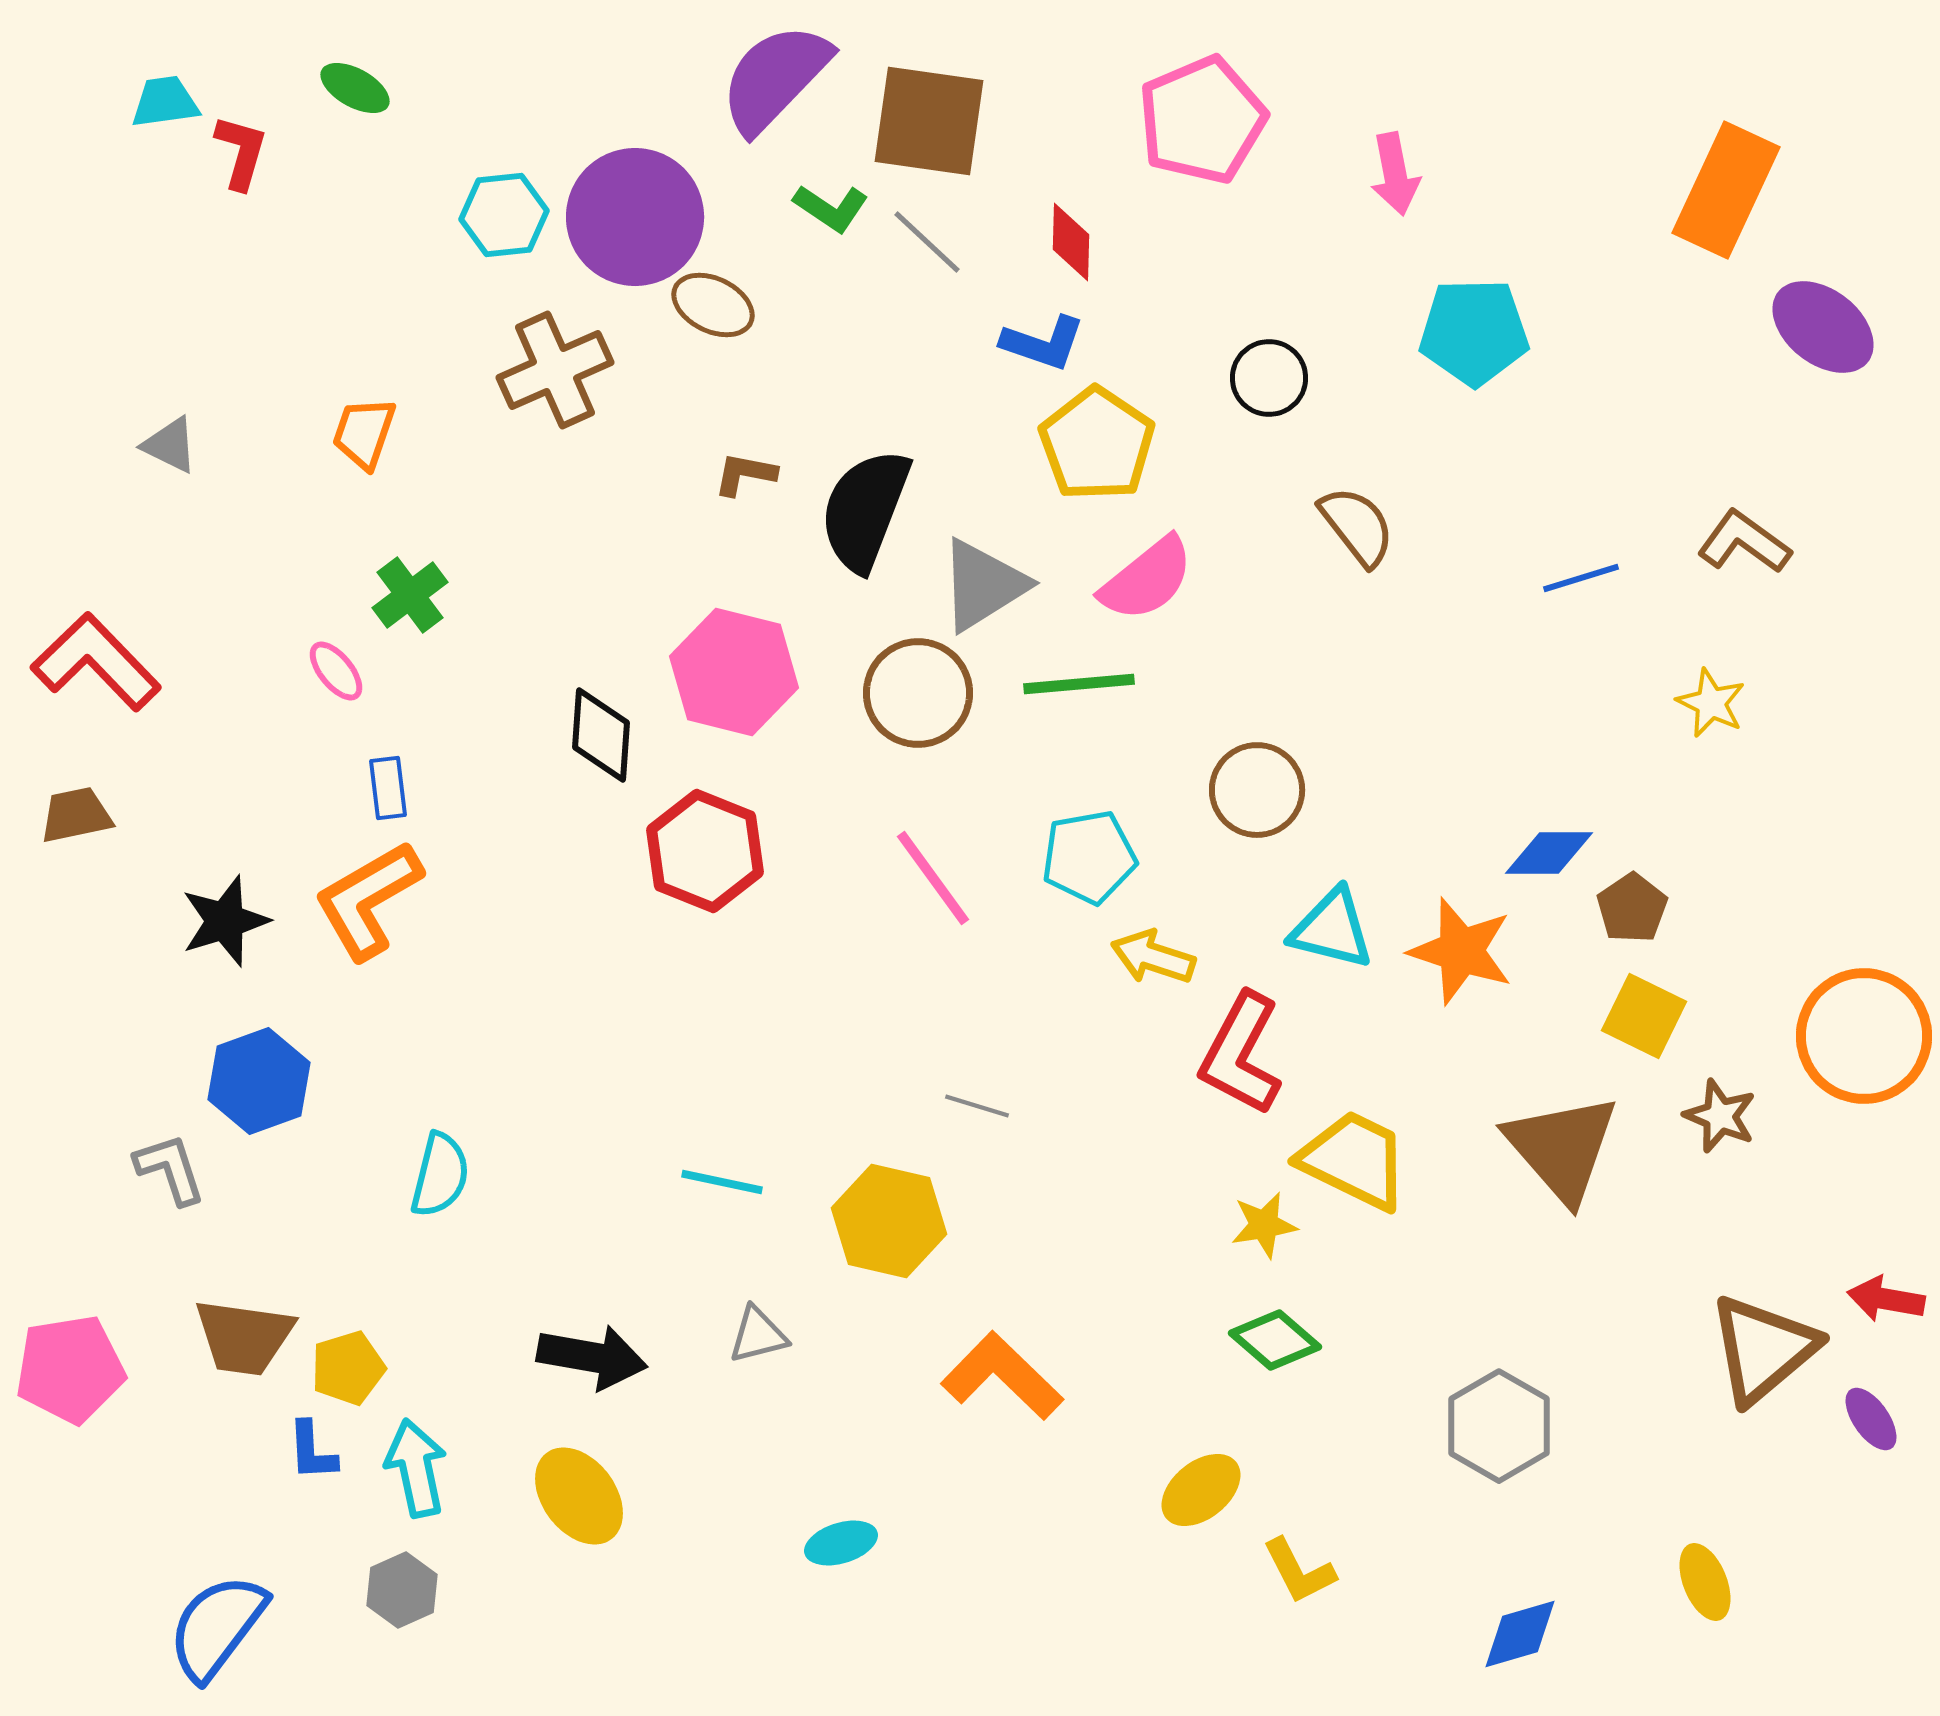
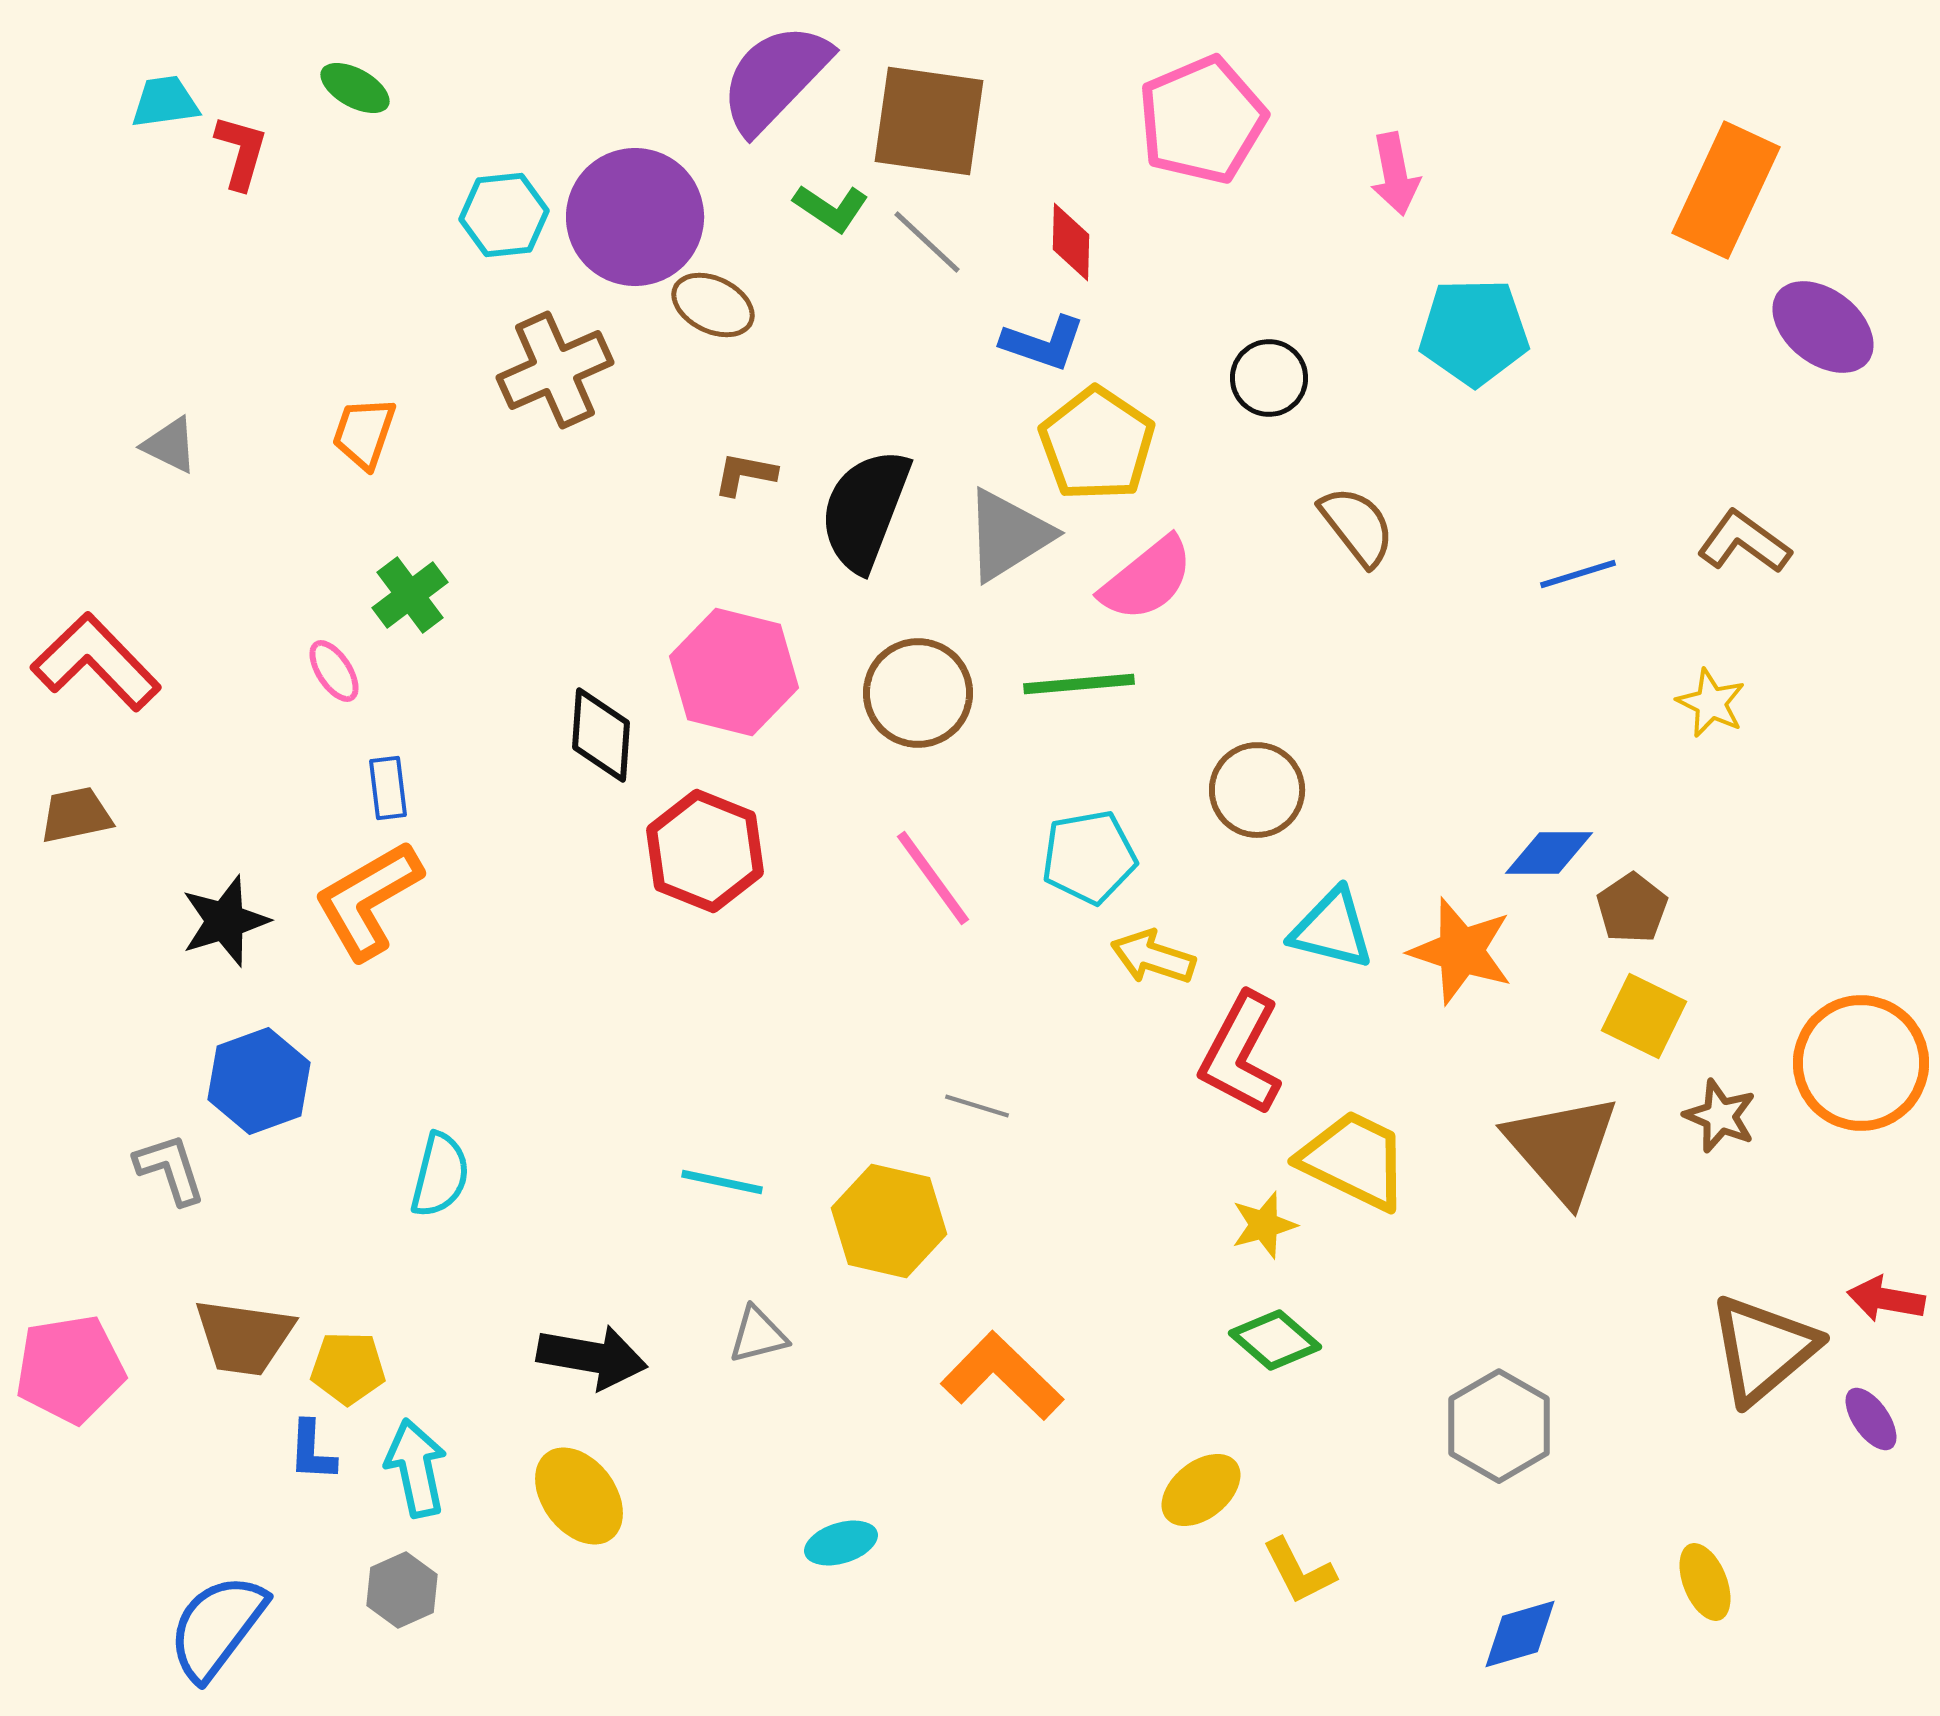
blue line at (1581, 578): moved 3 px left, 4 px up
gray triangle at (983, 585): moved 25 px right, 50 px up
pink ellipse at (336, 671): moved 2 px left; rotated 6 degrees clockwise
orange circle at (1864, 1036): moved 3 px left, 27 px down
yellow star at (1264, 1225): rotated 6 degrees counterclockwise
yellow pentagon at (348, 1368): rotated 18 degrees clockwise
blue L-shape at (312, 1451): rotated 6 degrees clockwise
